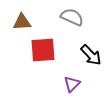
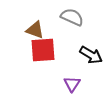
brown triangle: moved 13 px right, 8 px down; rotated 24 degrees clockwise
black arrow: rotated 15 degrees counterclockwise
purple triangle: rotated 12 degrees counterclockwise
